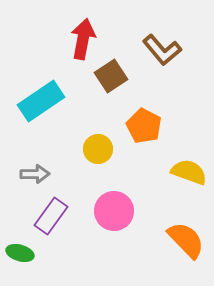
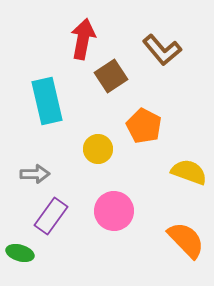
cyan rectangle: moved 6 px right; rotated 69 degrees counterclockwise
